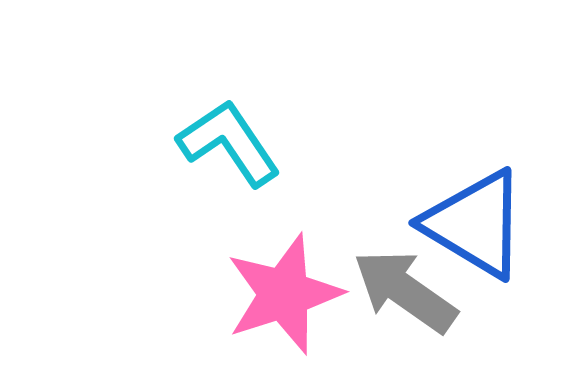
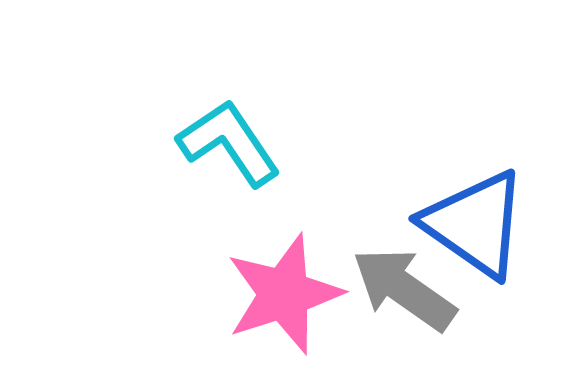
blue triangle: rotated 4 degrees clockwise
gray arrow: moved 1 px left, 2 px up
